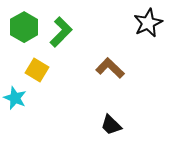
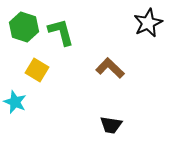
green hexagon: rotated 12 degrees counterclockwise
green L-shape: rotated 60 degrees counterclockwise
cyan star: moved 4 px down
black trapezoid: rotated 35 degrees counterclockwise
